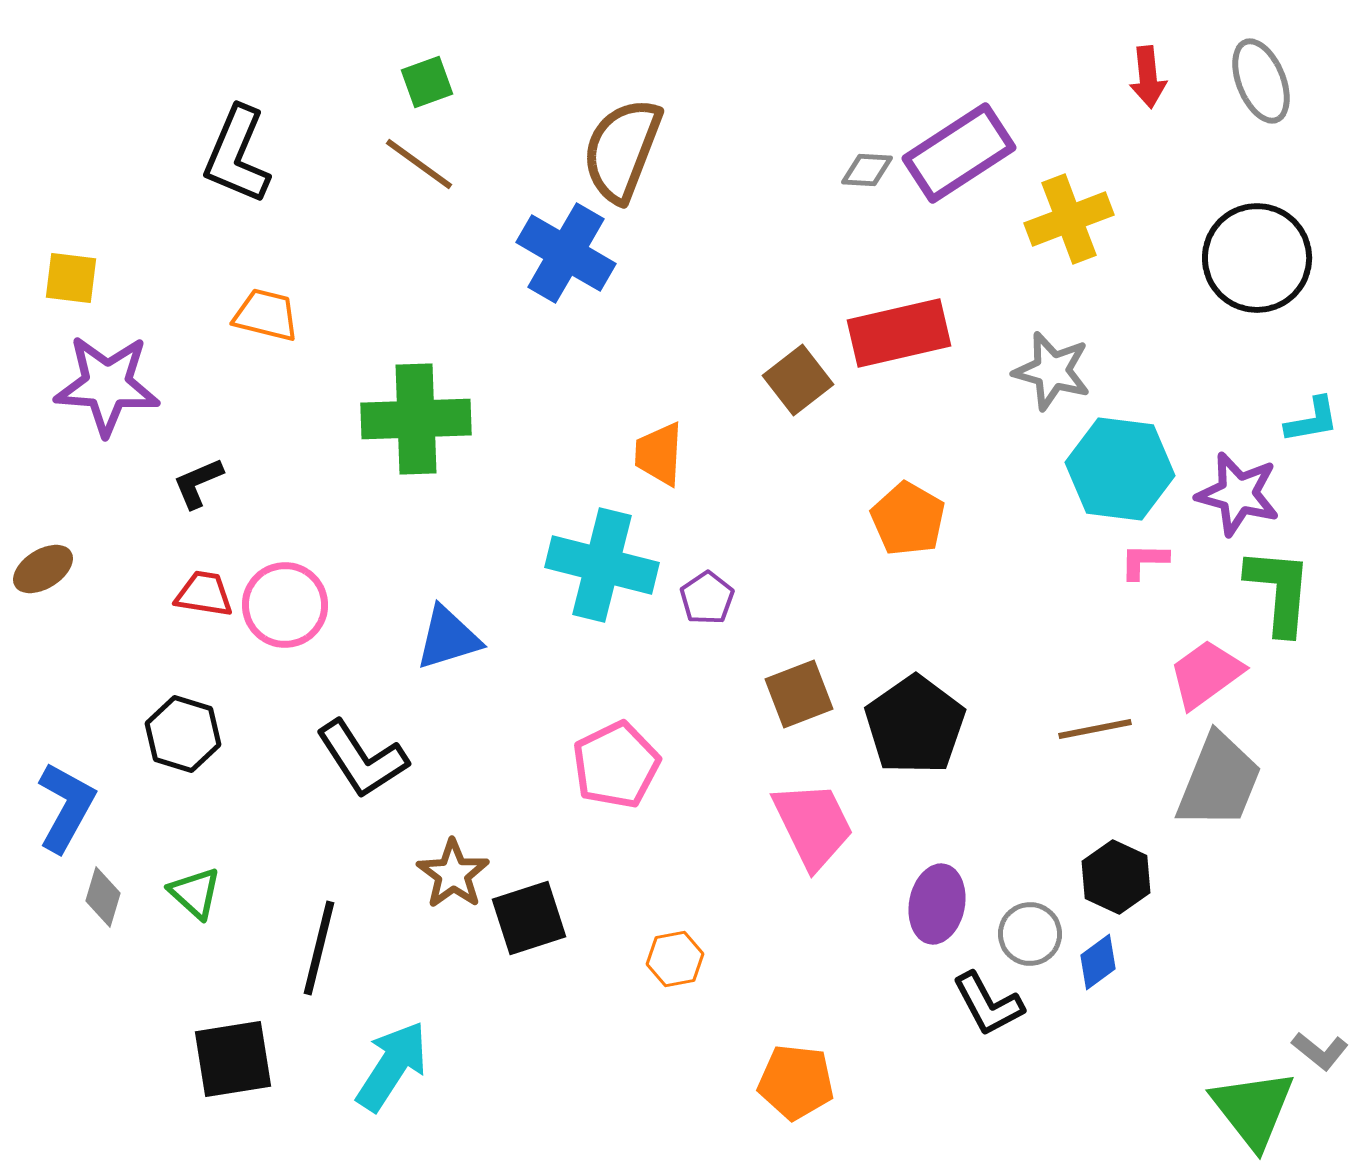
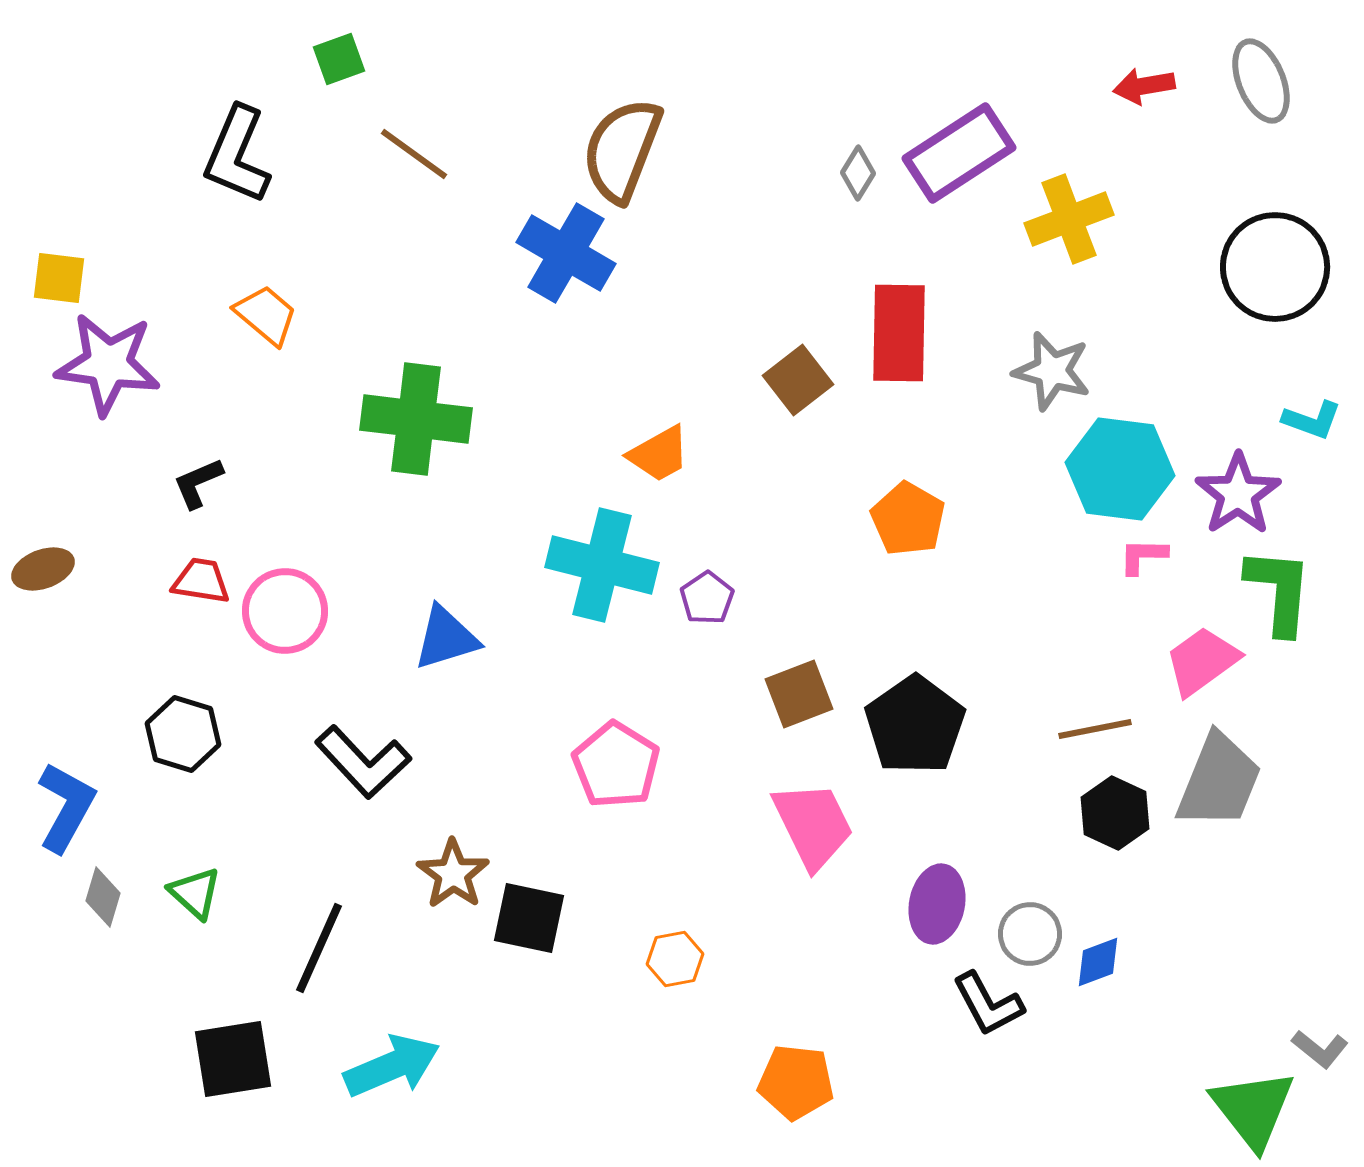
red arrow at (1148, 77): moved 4 px left, 9 px down; rotated 86 degrees clockwise
green square at (427, 82): moved 88 px left, 23 px up
brown line at (419, 164): moved 5 px left, 10 px up
gray diamond at (867, 170): moved 9 px left, 3 px down; rotated 62 degrees counterclockwise
black circle at (1257, 258): moved 18 px right, 9 px down
yellow square at (71, 278): moved 12 px left
orange trapezoid at (266, 315): rotated 26 degrees clockwise
red rectangle at (899, 333): rotated 76 degrees counterclockwise
purple star at (107, 385): moved 1 px right, 21 px up; rotated 4 degrees clockwise
green cross at (416, 419): rotated 9 degrees clockwise
cyan L-shape at (1312, 420): rotated 30 degrees clockwise
orange trapezoid at (659, 454): rotated 122 degrees counterclockwise
purple star at (1238, 494): rotated 24 degrees clockwise
pink L-shape at (1144, 561): moved 1 px left, 5 px up
brown ellipse at (43, 569): rotated 12 degrees clockwise
red trapezoid at (204, 594): moved 3 px left, 13 px up
pink circle at (285, 605): moved 6 px down
blue triangle at (448, 638): moved 2 px left
pink trapezoid at (1206, 674): moved 4 px left, 13 px up
black L-shape at (362, 759): moved 1 px right, 3 px down; rotated 10 degrees counterclockwise
pink pentagon at (616, 765): rotated 14 degrees counterclockwise
black hexagon at (1116, 877): moved 1 px left, 64 px up
black square at (529, 918): rotated 30 degrees clockwise
black line at (319, 948): rotated 10 degrees clockwise
blue diamond at (1098, 962): rotated 16 degrees clockwise
gray L-shape at (1320, 1051): moved 2 px up
cyan arrow at (392, 1066): rotated 34 degrees clockwise
